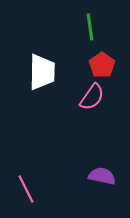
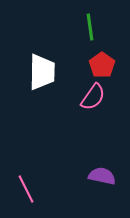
pink semicircle: moved 1 px right
